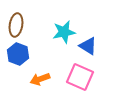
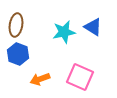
blue triangle: moved 5 px right, 19 px up
